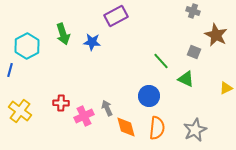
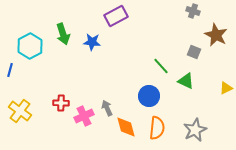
cyan hexagon: moved 3 px right
green line: moved 5 px down
green triangle: moved 2 px down
